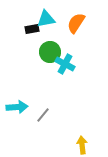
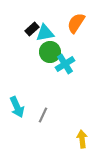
cyan triangle: moved 1 px left, 14 px down
black rectangle: rotated 32 degrees counterclockwise
cyan cross: rotated 30 degrees clockwise
cyan arrow: rotated 70 degrees clockwise
gray line: rotated 14 degrees counterclockwise
yellow arrow: moved 6 px up
